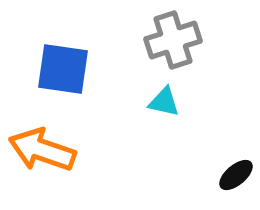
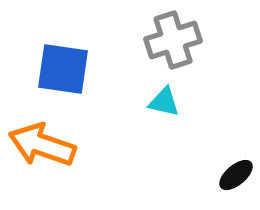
orange arrow: moved 5 px up
